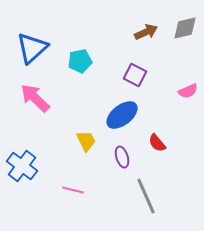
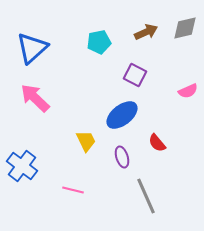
cyan pentagon: moved 19 px right, 19 px up
